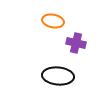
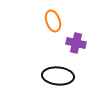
orange ellipse: rotated 60 degrees clockwise
